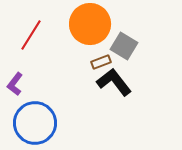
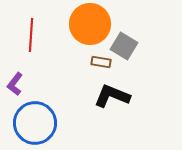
red line: rotated 28 degrees counterclockwise
brown rectangle: rotated 30 degrees clockwise
black L-shape: moved 2 px left, 14 px down; rotated 30 degrees counterclockwise
